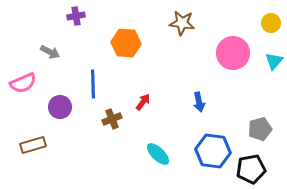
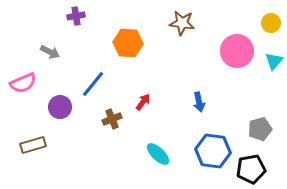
orange hexagon: moved 2 px right
pink circle: moved 4 px right, 2 px up
blue line: rotated 40 degrees clockwise
